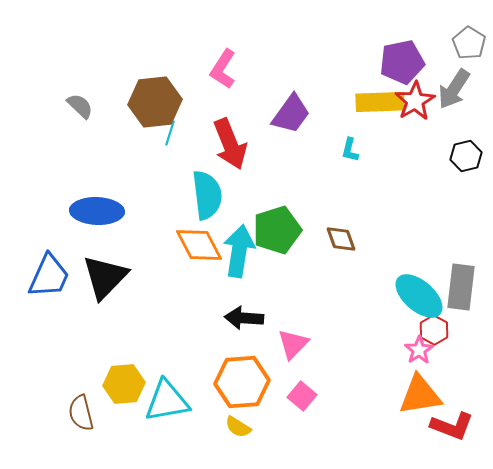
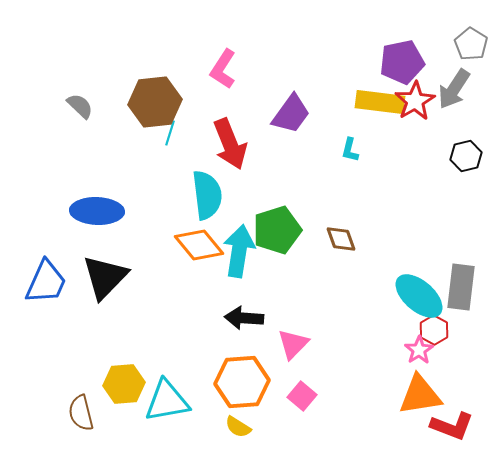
gray pentagon: moved 2 px right, 1 px down
yellow rectangle: rotated 9 degrees clockwise
orange diamond: rotated 12 degrees counterclockwise
blue trapezoid: moved 3 px left, 6 px down
